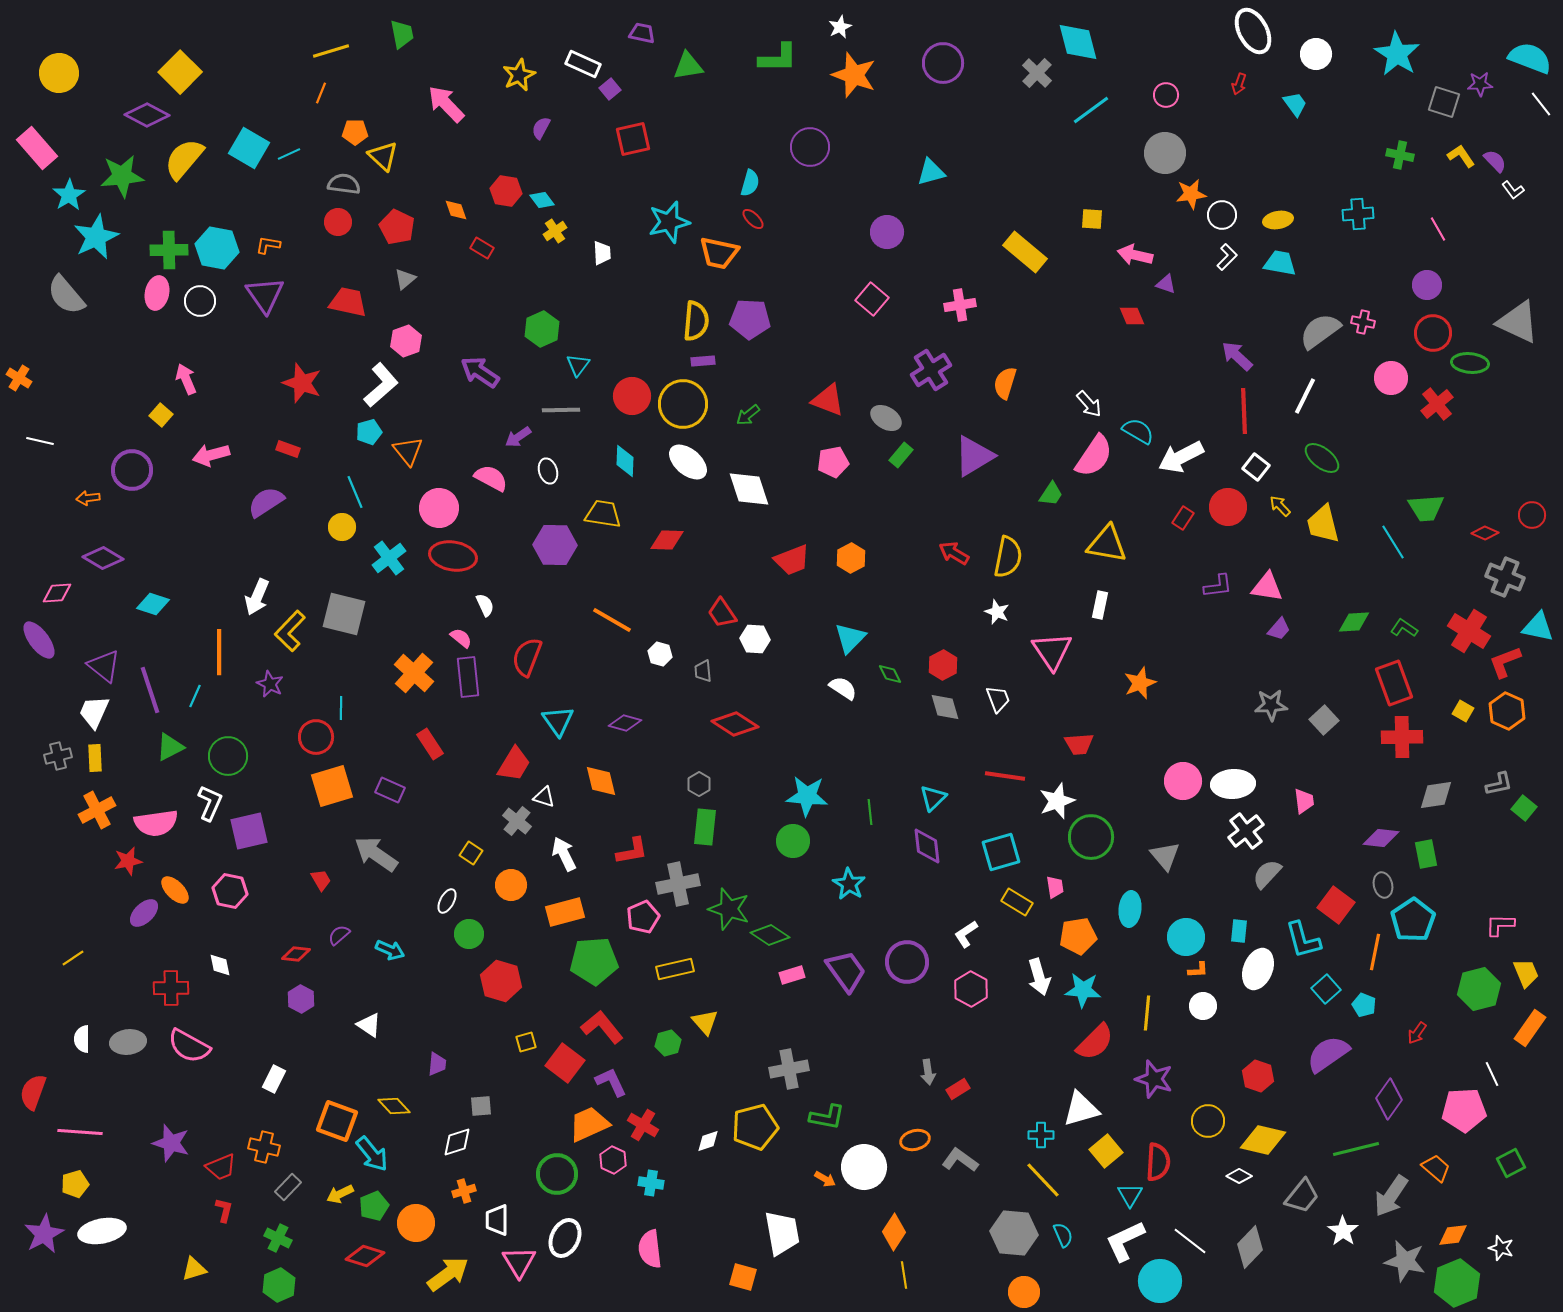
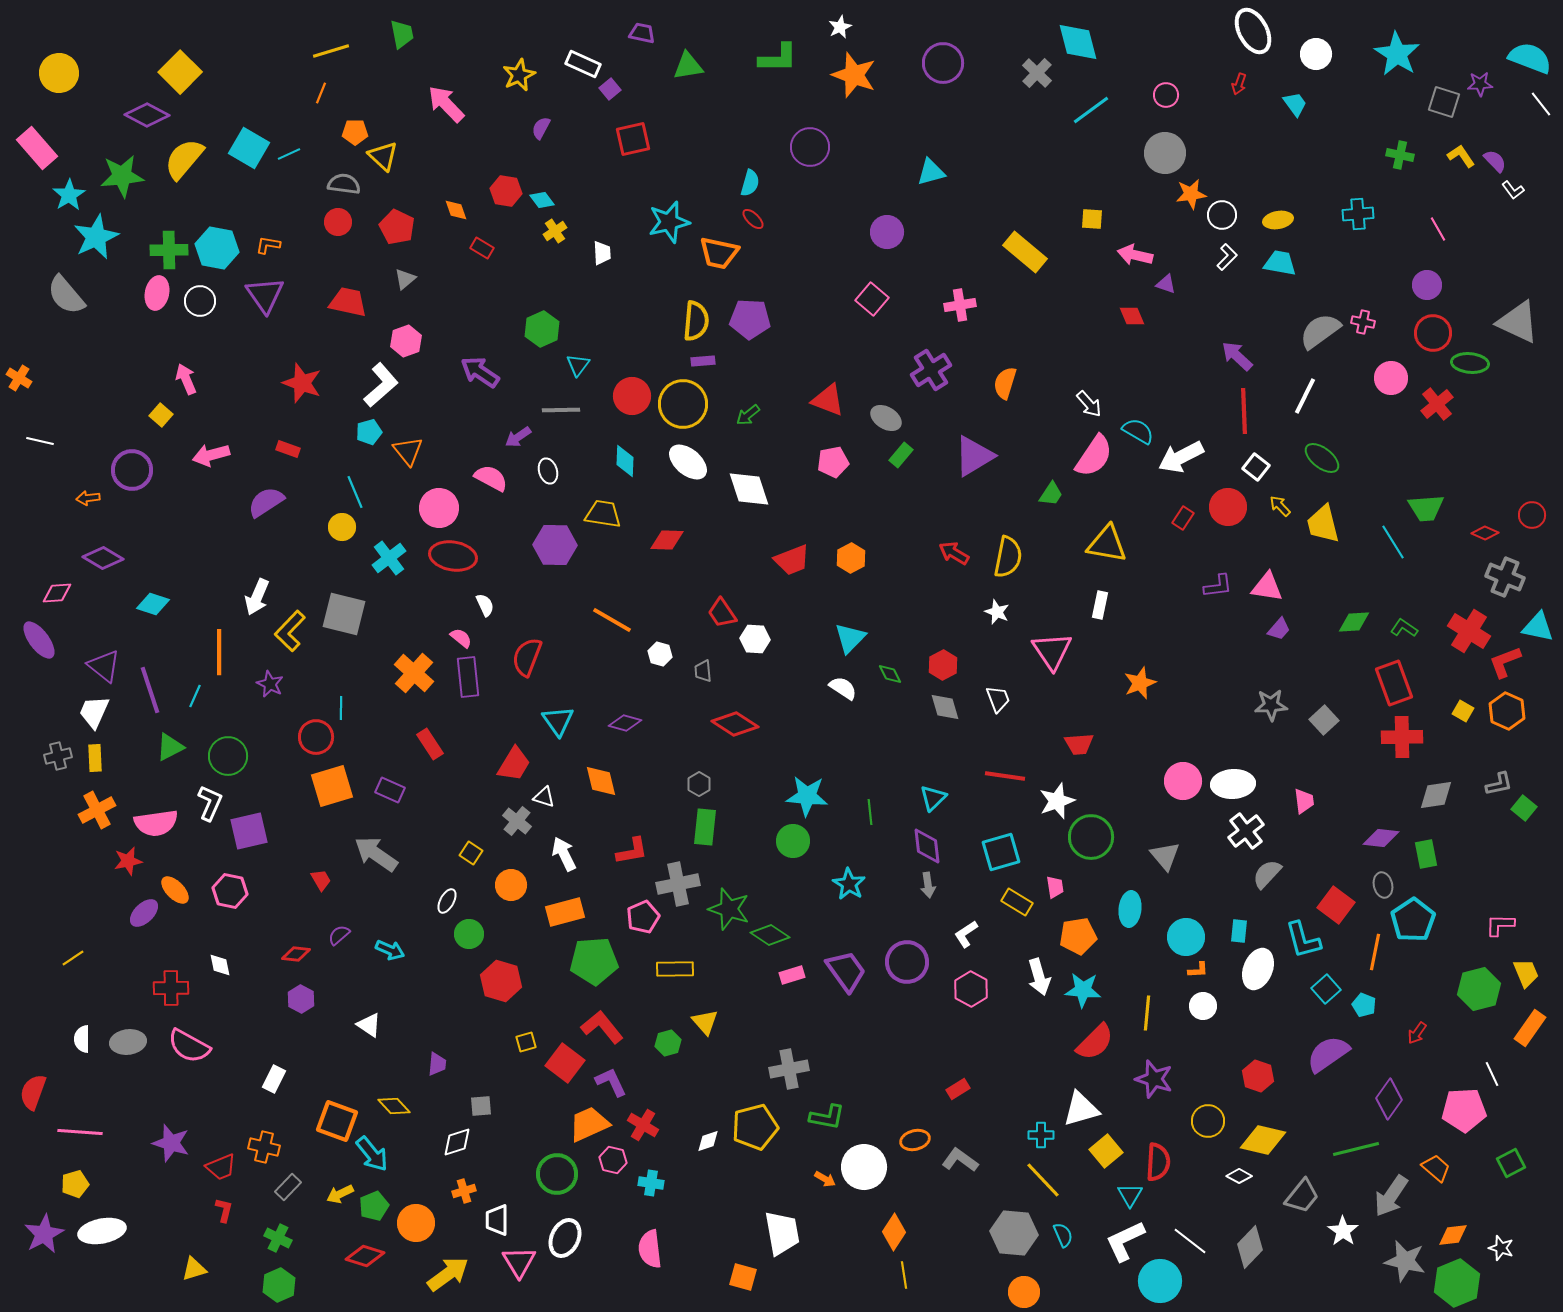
yellow rectangle at (675, 969): rotated 12 degrees clockwise
gray arrow at (928, 1072): moved 187 px up
pink hexagon at (613, 1160): rotated 12 degrees counterclockwise
